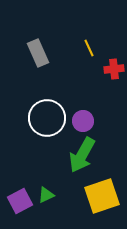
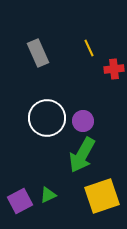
green triangle: moved 2 px right
